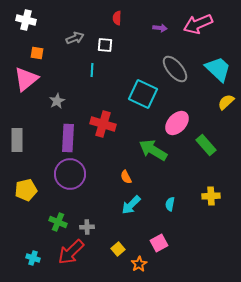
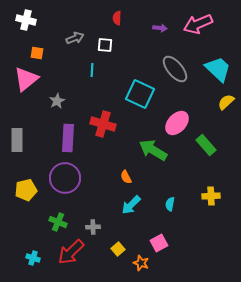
cyan square: moved 3 px left
purple circle: moved 5 px left, 4 px down
gray cross: moved 6 px right
orange star: moved 2 px right, 1 px up; rotated 21 degrees counterclockwise
